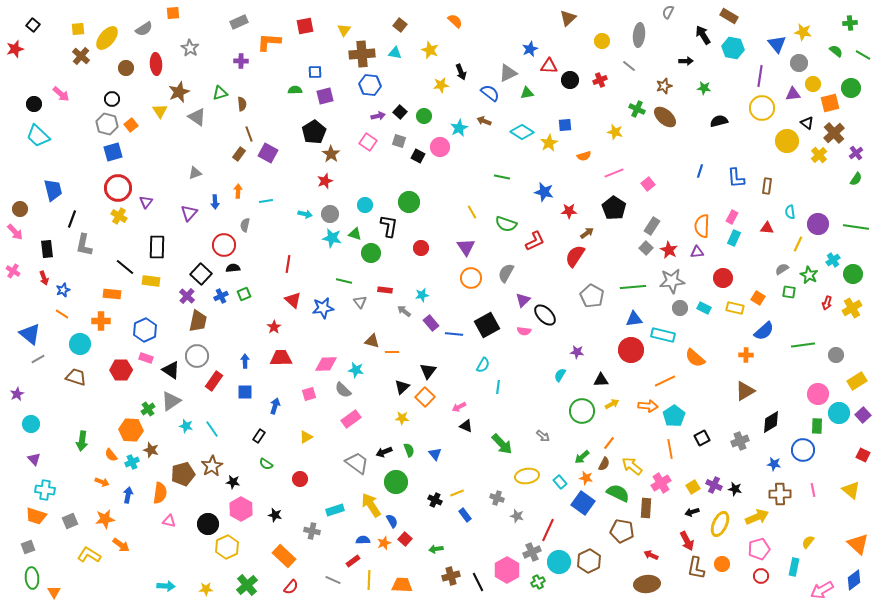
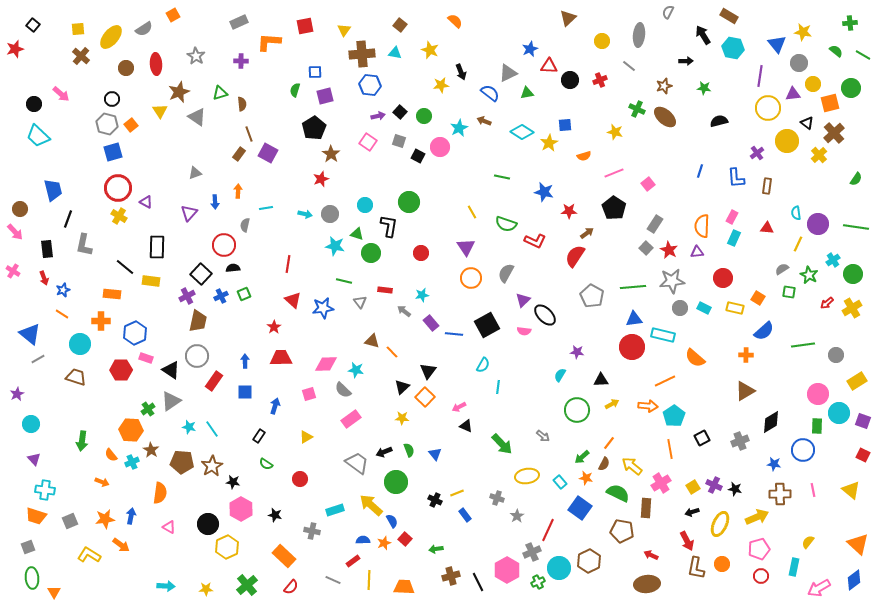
orange square at (173, 13): moved 2 px down; rotated 24 degrees counterclockwise
yellow ellipse at (107, 38): moved 4 px right, 1 px up
gray star at (190, 48): moved 6 px right, 8 px down
green semicircle at (295, 90): rotated 72 degrees counterclockwise
yellow circle at (762, 108): moved 6 px right
black pentagon at (314, 132): moved 4 px up
purple cross at (856, 153): moved 99 px left
red star at (325, 181): moved 4 px left, 2 px up
cyan line at (266, 201): moved 7 px down
purple triangle at (146, 202): rotated 40 degrees counterclockwise
cyan semicircle at (790, 212): moved 6 px right, 1 px down
black line at (72, 219): moved 4 px left
gray rectangle at (652, 226): moved 3 px right, 2 px up
green triangle at (355, 234): moved 2 px right
cyan star at (332, 238): moved 3 px right, 8 px down
red L-shape at (535, 241): rotated 50 degrees clockwise
red circle at (421, 248): moved 5 px down
purple cross at (187, 296): rotated 21 degrees clockwise
red arrow at (827, 303): rotated 32 degrees clockwise
blue hexagon at (145, 330): moved 10 px left, 3 px down
red circle at (631, 350): moved 1 px right, 3 px up
orange line at (392, 352): rotated 48 degrees clockwise
green circle at (582, 411): moved 5 px left, 1 px up
purple square at (863, 415): moved 6 px down; rotated 28 degrees counterclockwise
cyan star at (186, 426): moved 3 px right, 1 px down
brown star at (151, 450): rotated 14 degrees clockwise
brown pentagon at (183, 474): moved 1 px left, 12 px up; rotated 20 degrees clockwise
blue arrow at (128, 495): moved 3 px right, 21 px down
blue square at (583, 503): moved 3 px left, 5 px down
yellow arrow at (371, 505): rotated 15 degrees counterclockwise
gray star at (517, 516): rotated 24 degrees clockwise
pink triangle at (169, 521): moved 6 px down; rotated 16 degrees clockwise
cyan circle at (559, 562): moved 6 px down
orange trapezoid at (402, 585): moved 2 px right, 2 px down
pink arrow at (822, 590): moved 3 px left, 2 px up
